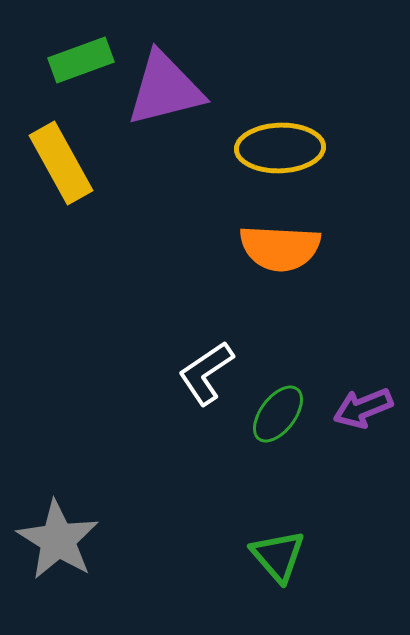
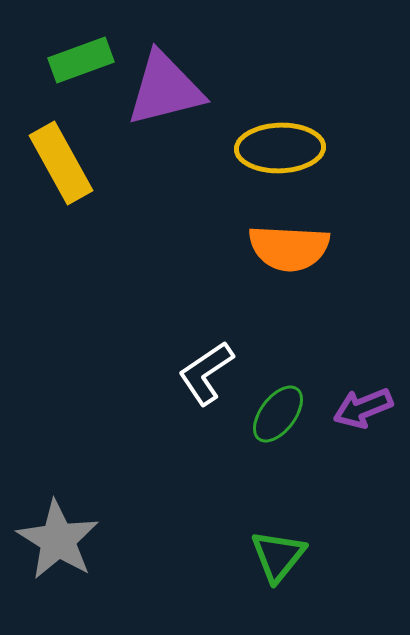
orange semicircle: moved 9 px right
green triangle: rotated 20 degrees clockwise
